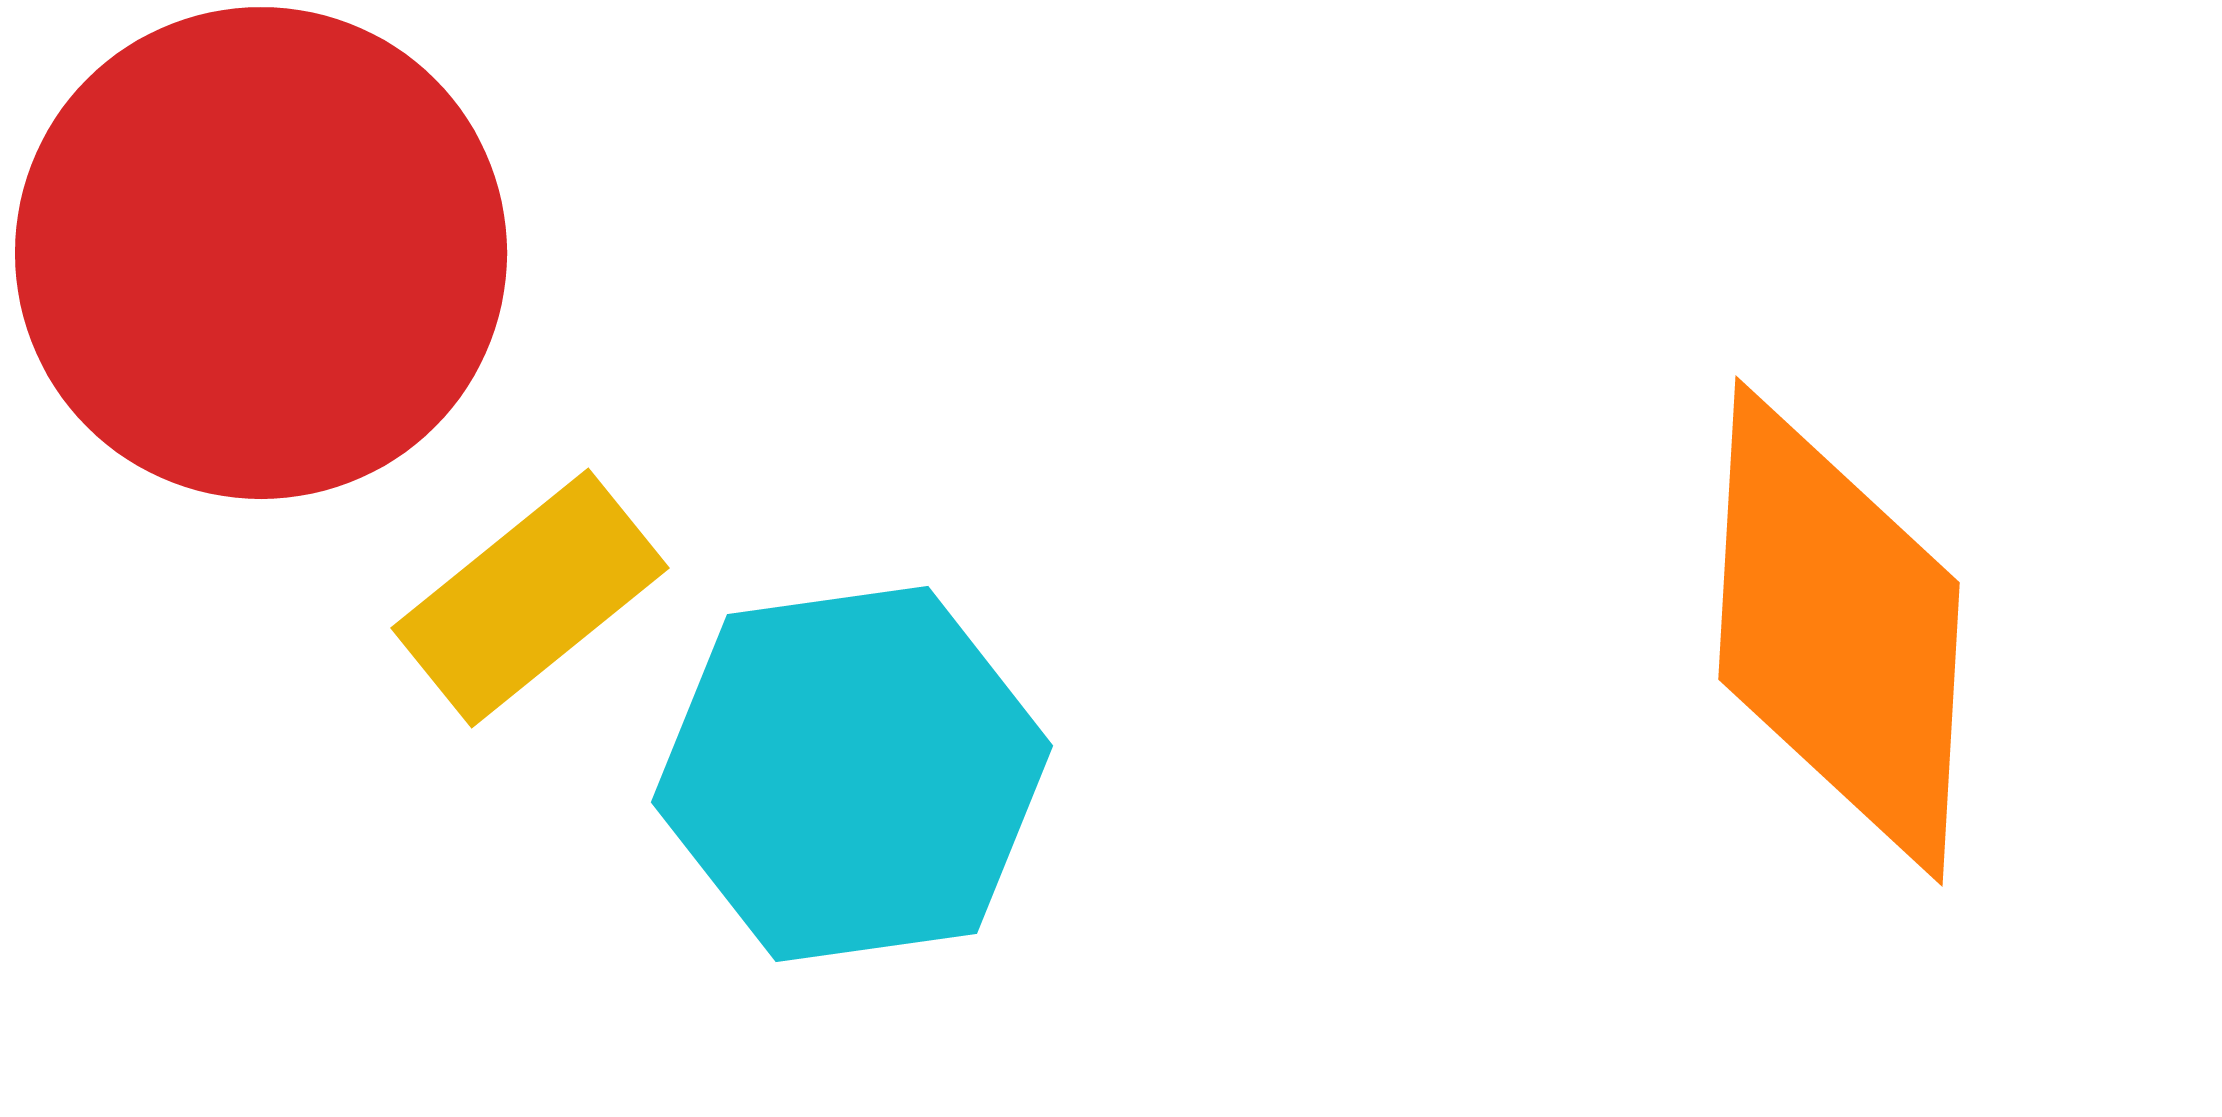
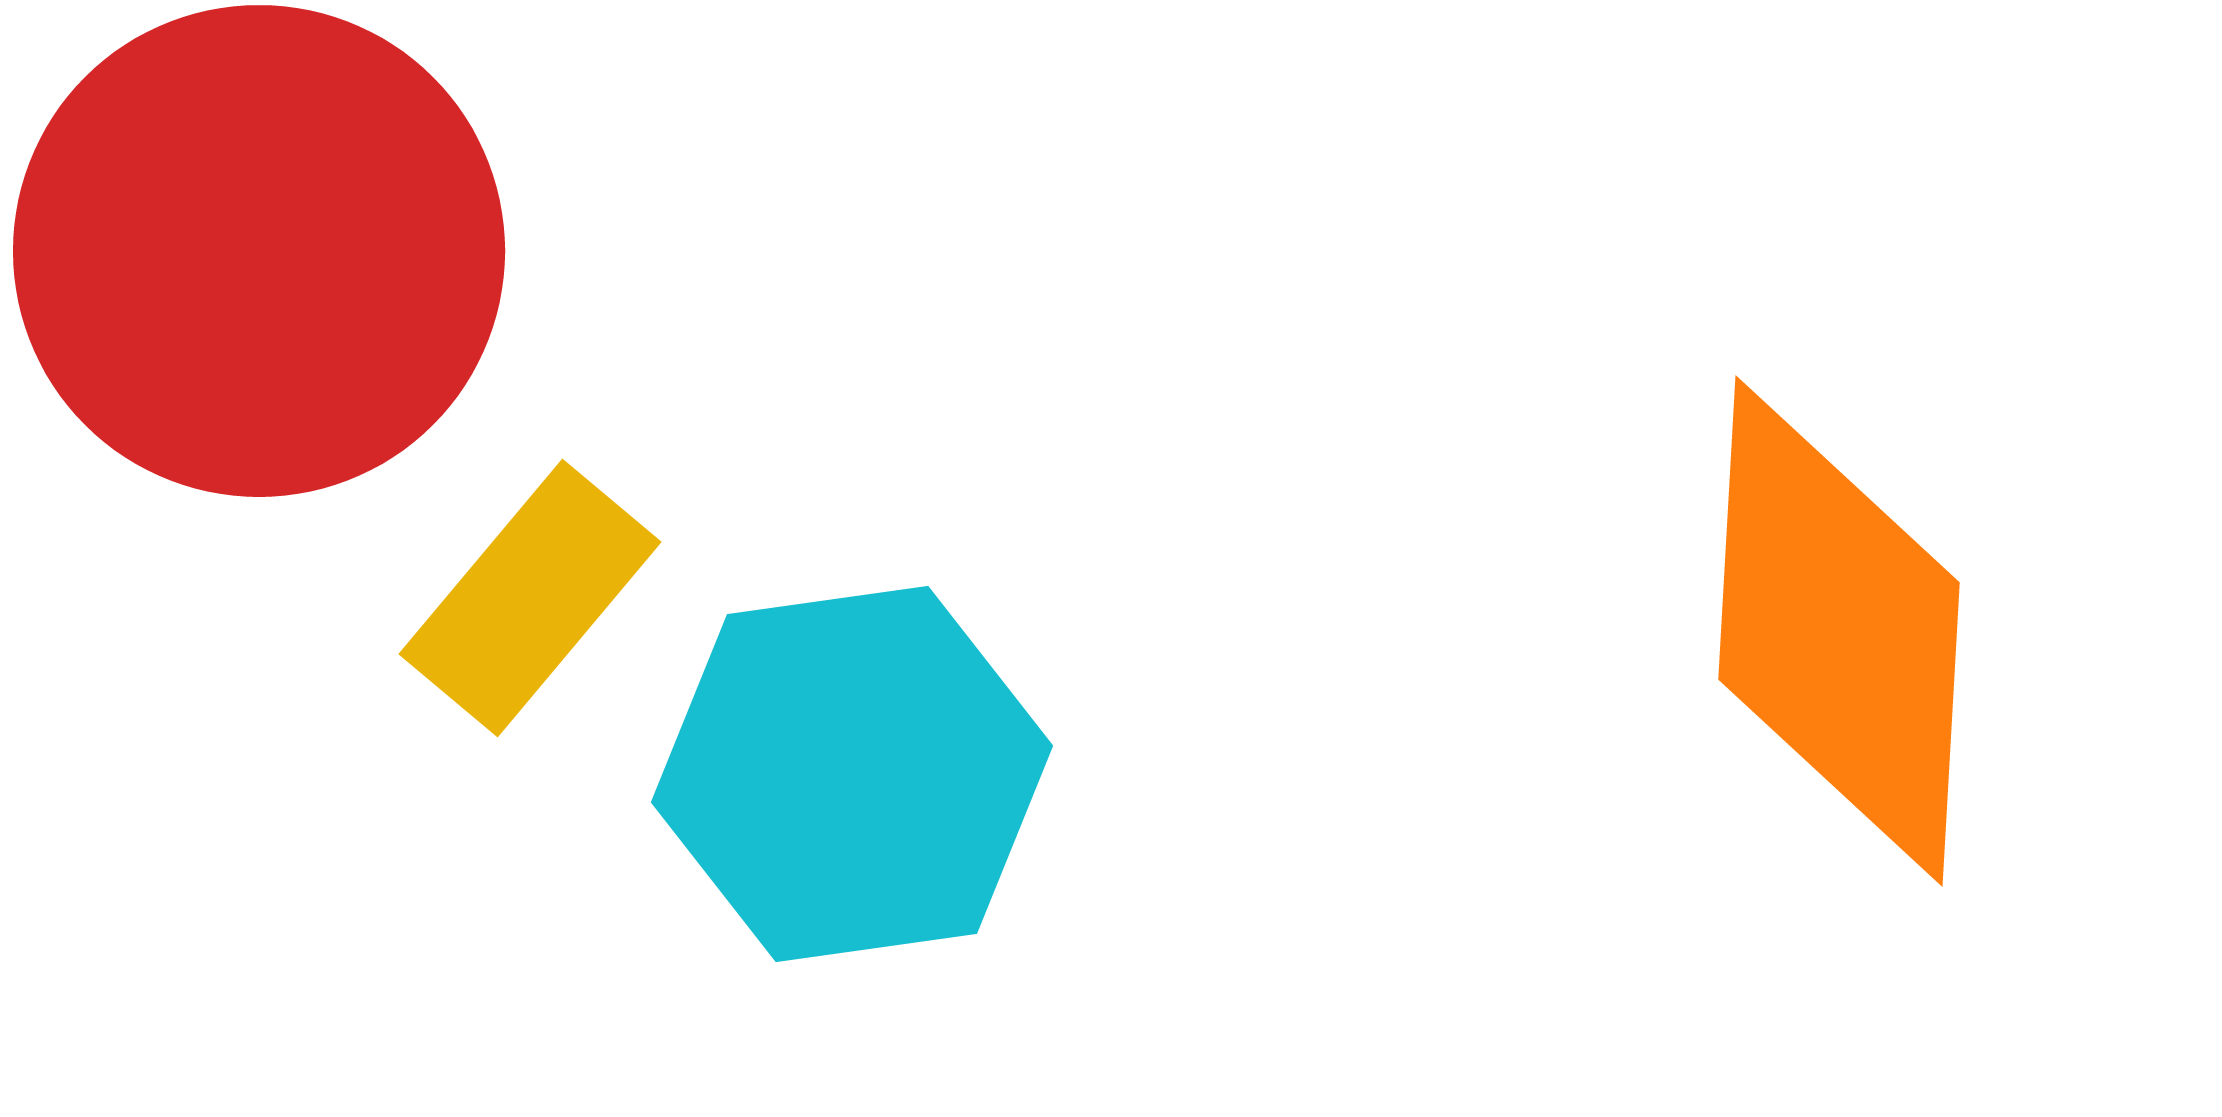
red circle: moved 2 px left, 2 px up
yellow rectangle: rotated 11 degrees counterclockwise
